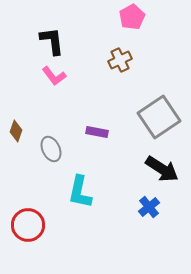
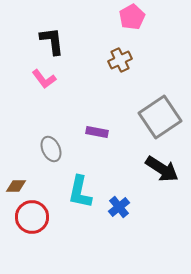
pink L-shape: moved 10 px left, 3 px down
gray square: moved 1 px right
brown diamond: moved 55 px down; rotated 70 degrees clockwise
blue cross: moved 30 px left
red circle: moved 4 px right, 8 px up
